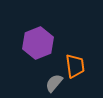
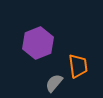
orange trapezoid: moved 3 px right
